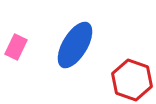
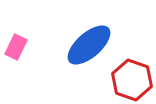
blue ellipse: moved 14 px right; rotated 18 degrees clockwise
